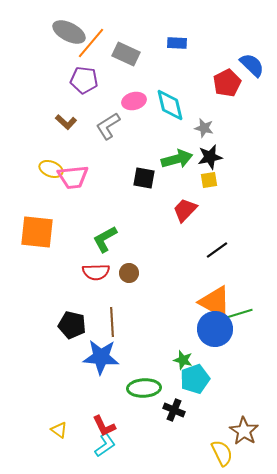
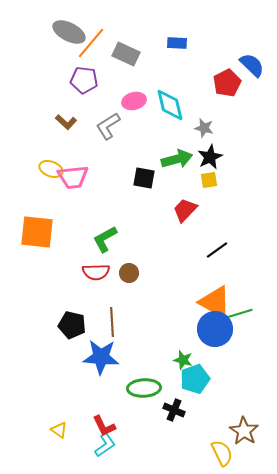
black star: rotated 15 degrees counterclockwise
